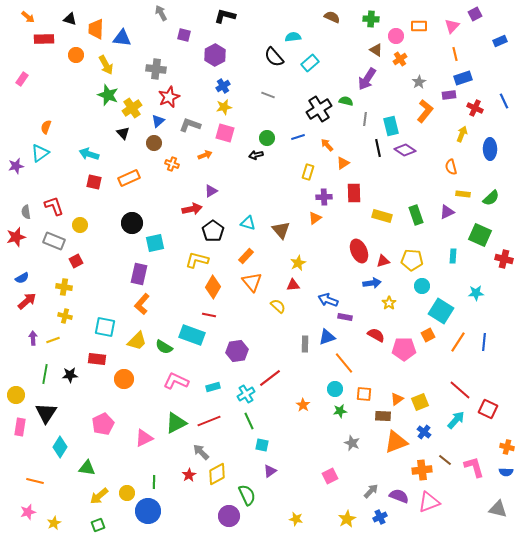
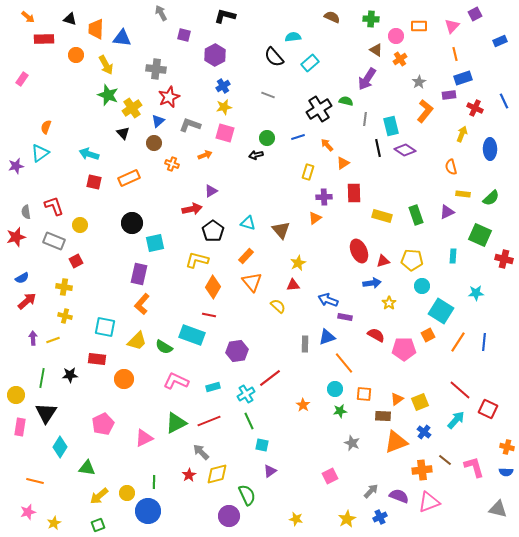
green line at (45, 374): moved 3 px left, 4 px down
yellow diamond at (217, 474): rotated 15 degrees clockwise
